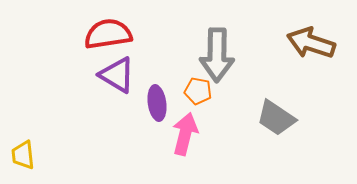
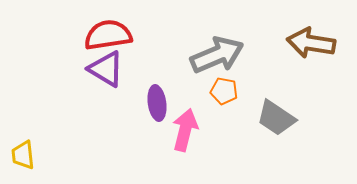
red semicircle: moved 1 px down
brown arrow: rotated 9 degrees counterclockwise
gray arrow: rotated 114 degrees counterclockwise
purple triangle: moved 11 px left, 6 px up
orange pentagon: moved 26 px right
pink arrow: moved 4 px up
